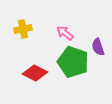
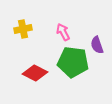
pink arrow: moved 2 px left, 1 px up; rotated 24 degrees clockwise
purple semicircle: moved 1 px left, 2 px up
green pentagon: rotated 12 degrees counterclockwise
